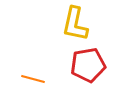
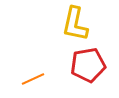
orange line: rotated 40 degrees counterclockwise
